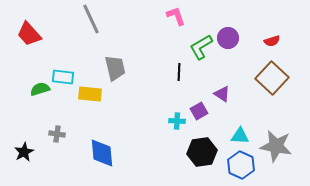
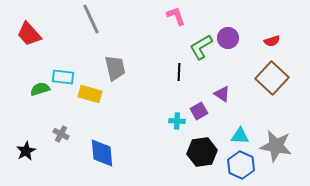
yellow rectangle: rotated 10 degrees clockwise
gray cross: moved 4 px right; rotated 21 degrees clockwise
black star: moved 2 px right, 1 px up
